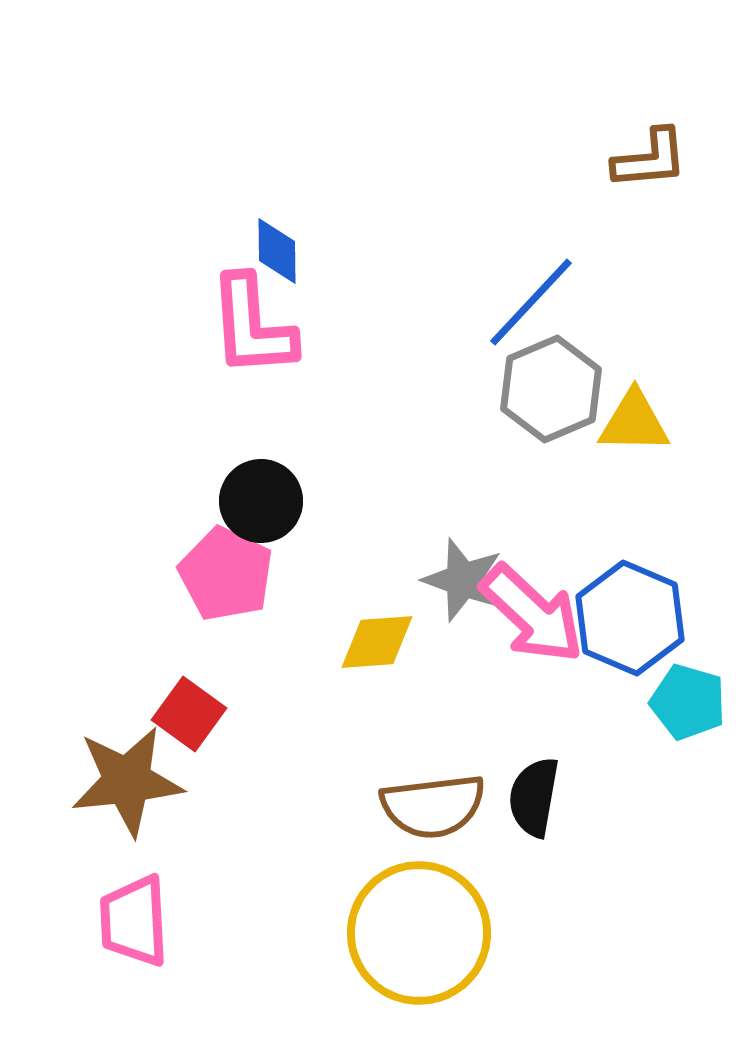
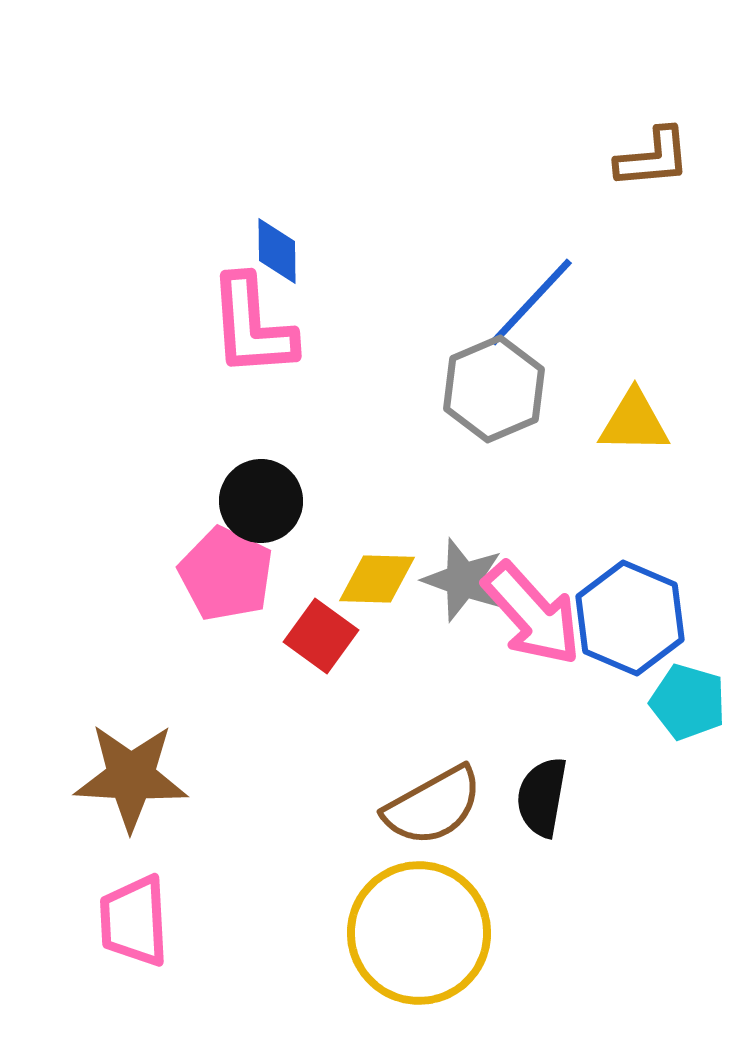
brown L-shape: moved 3 px right, 1 px up
gray hexagon: moved 57 px left
pink arrow: rotated 5 degrees clockwise
yellow diamond: moved 63 px up; rotated 6 degrees clockwise
red square: moved 132 px right, 78 px up
brown star: moved 4 px right, 4 px up; rotated 9 degrees clockwise
black semicircle: moved 8 px right
brown semicircle: rotated 22 degrees counterclockwise
